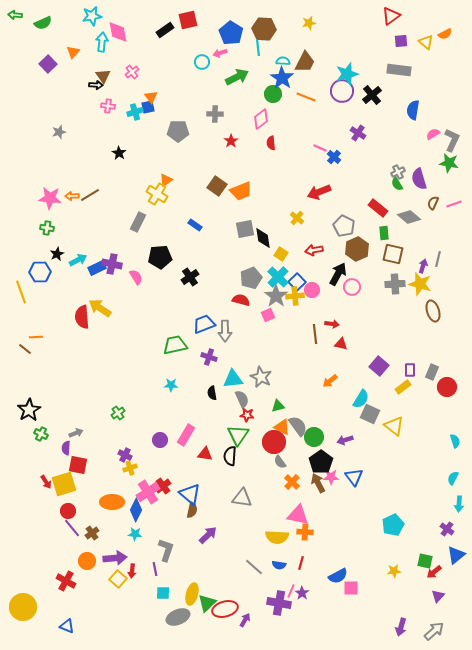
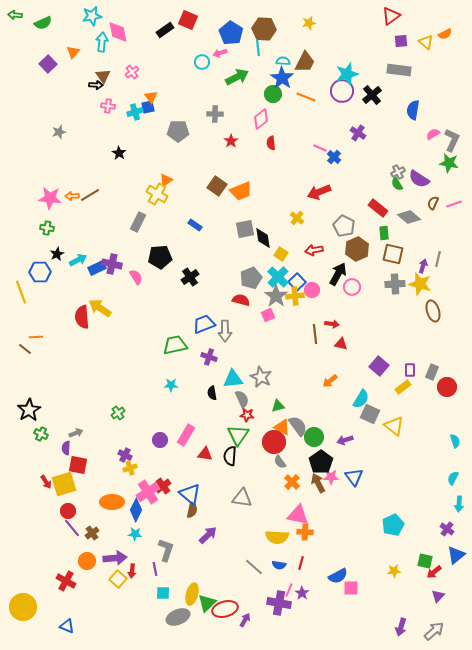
red square at (188, 20): rotated 36 degrees clockwise
purple semicircle at (419, 179): rotated 40 degrees counterclockwise
pink line at (291, 591): moved 2 px left, 1 px up
